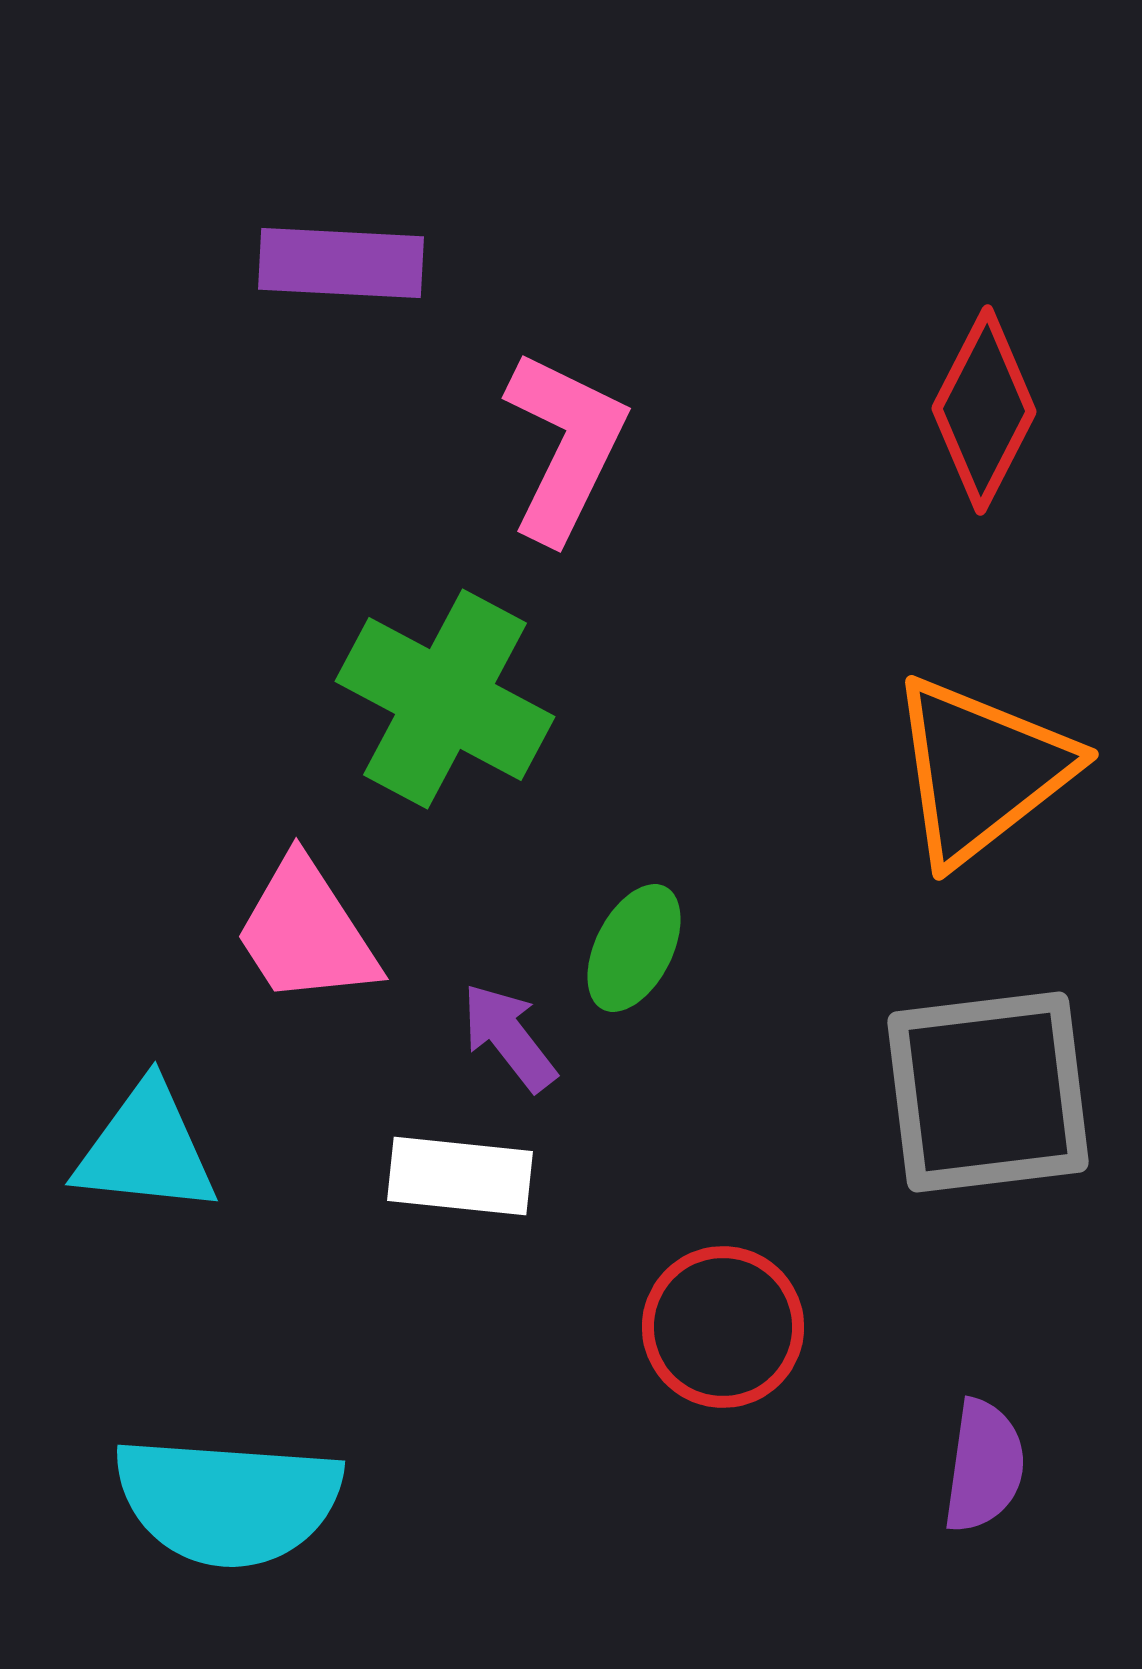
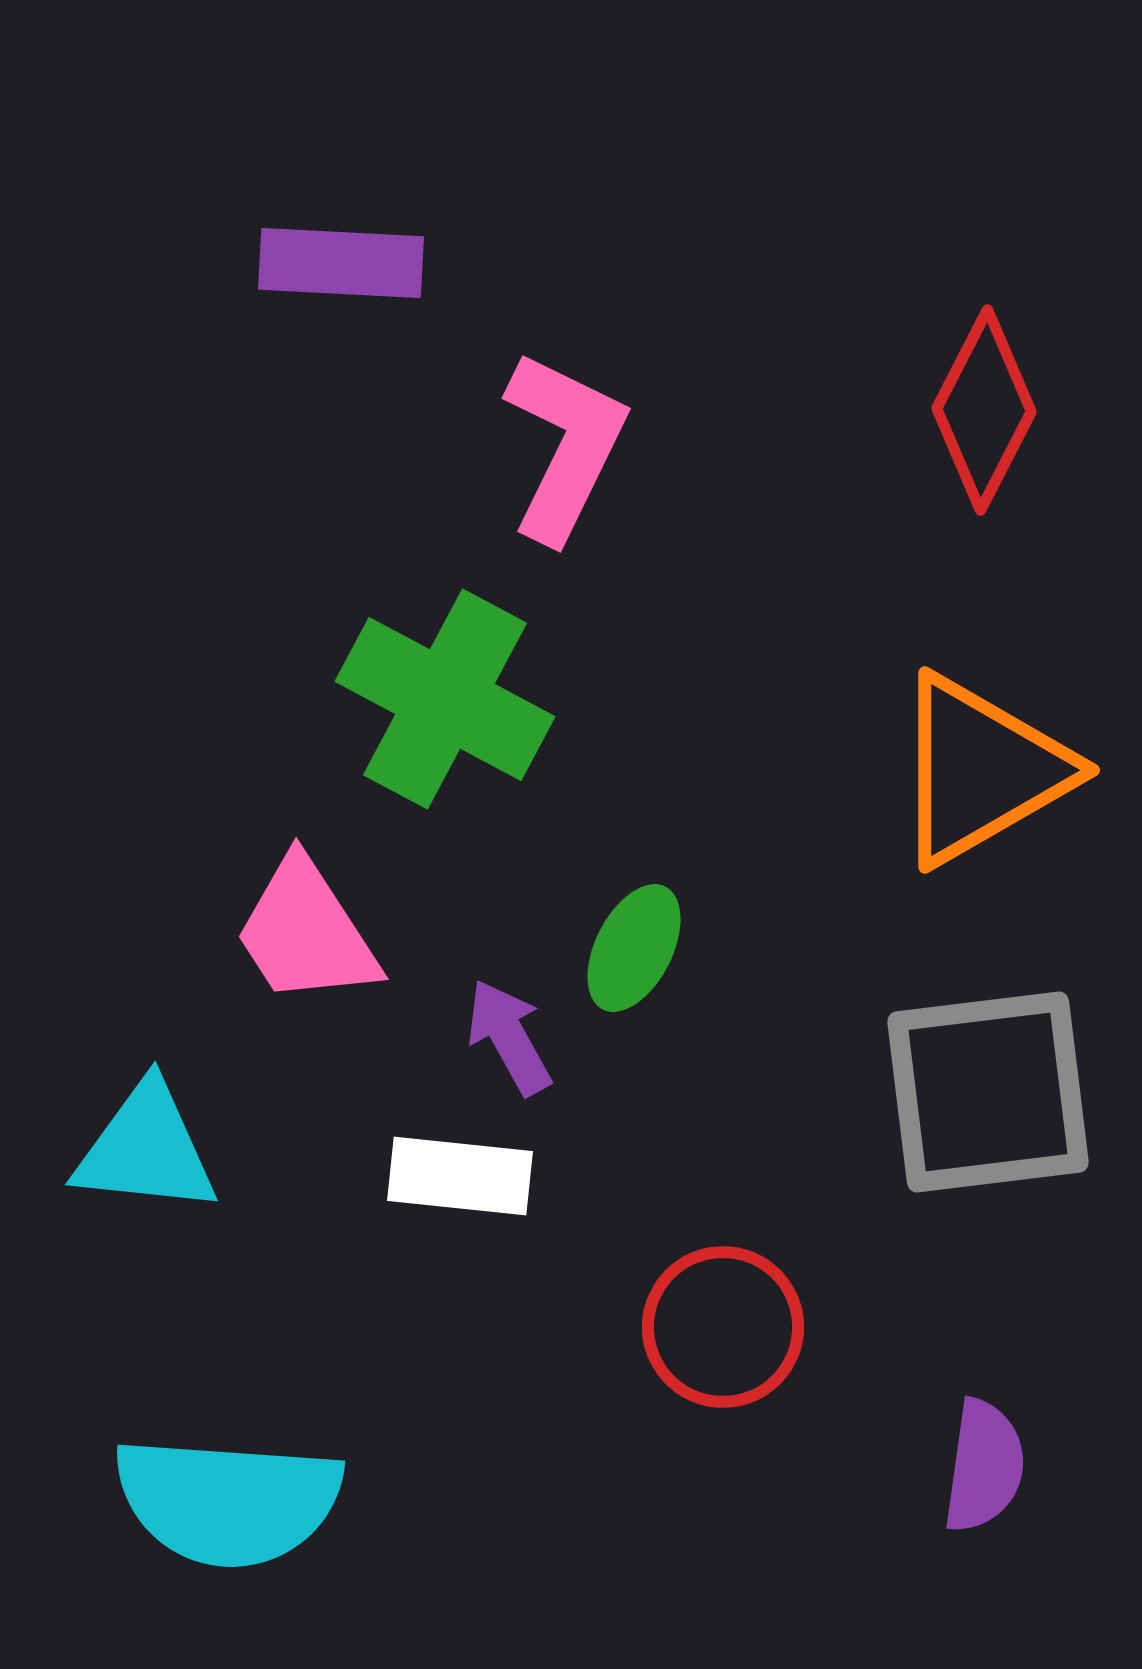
orange triangle: rotated 8 degrees clockwise
purple arrow: rotated 9 degrees clockwise
